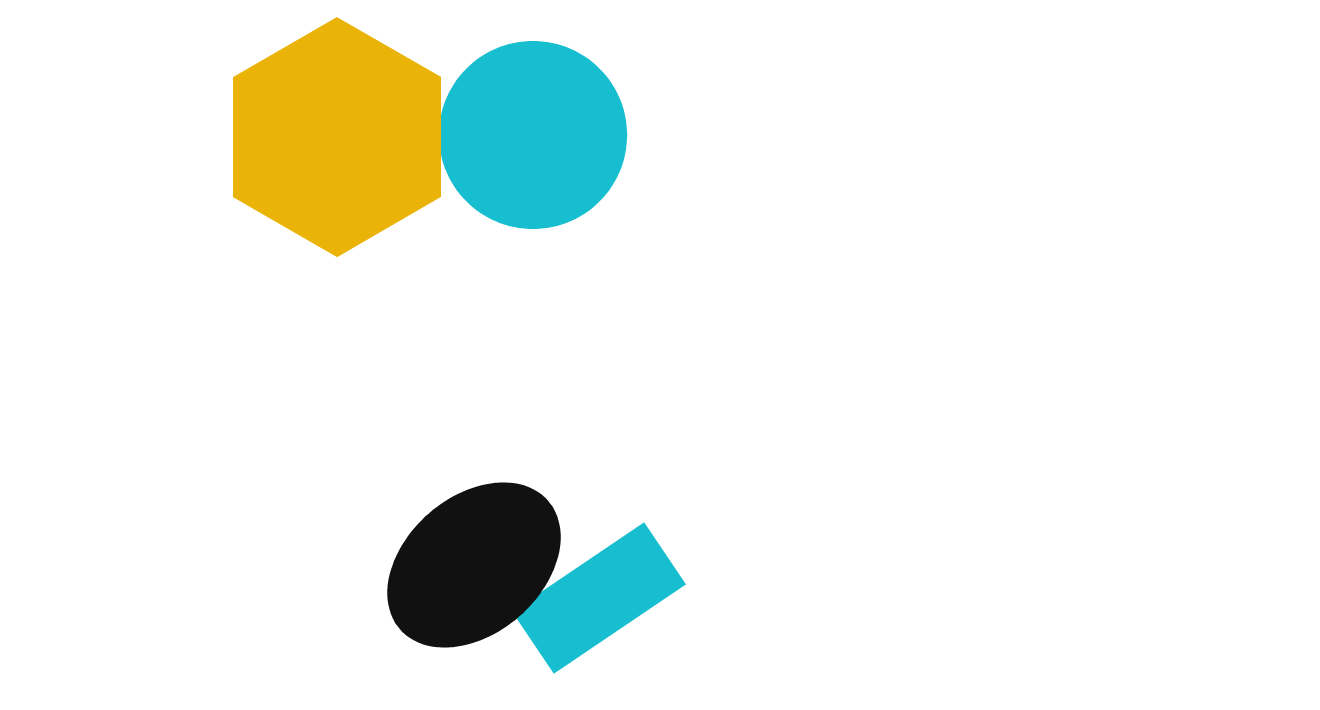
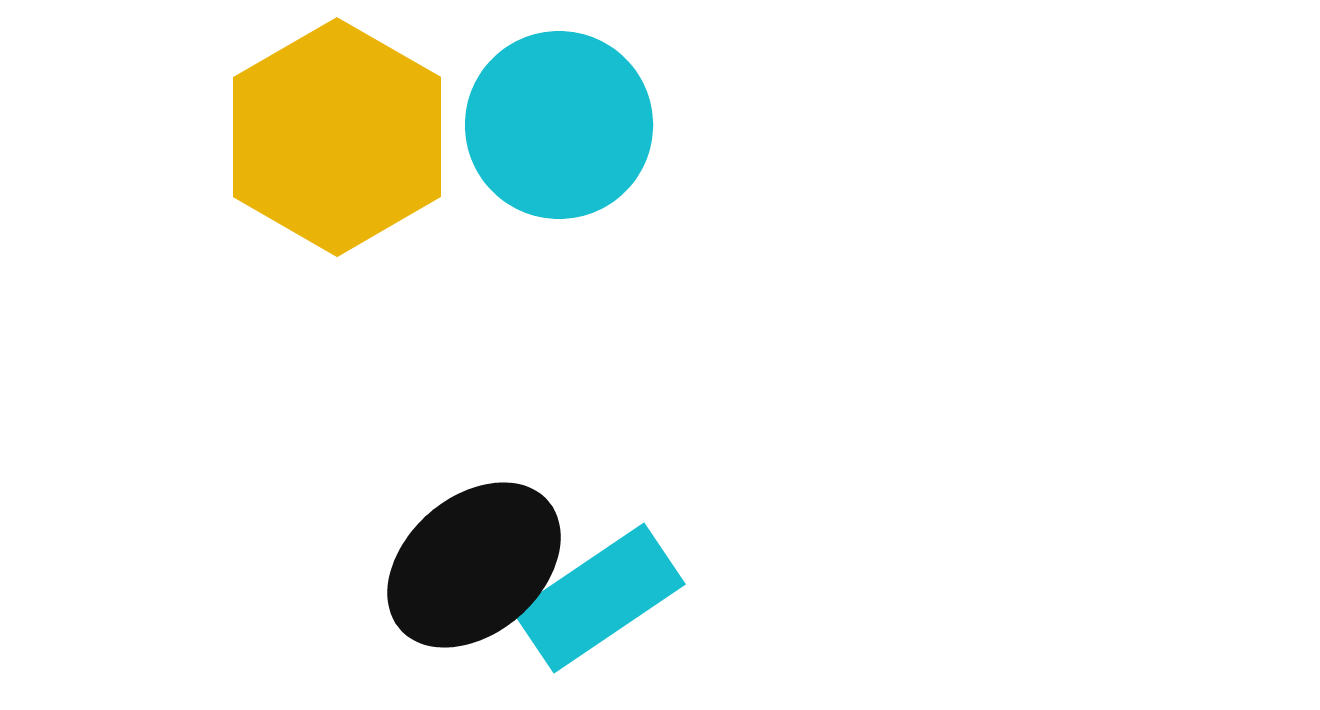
cyan circle: moved 26 px right, 10 px up
